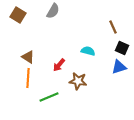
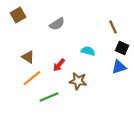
gray semicircle: moved 4 px right, 13 px down; rotated 28 degrees clockwise
brown square: rotated 28 degrees clockwise
orange line: moved 4 px right; rotated 48 degrees clockwise
